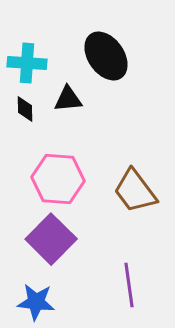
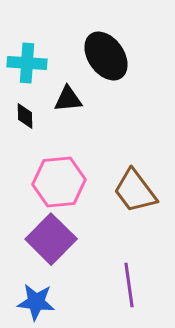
black diamond: moved 7 px down
pink hexagon: moved 1 px right, 3 px down; rotated 9 degrees counterclockwise
